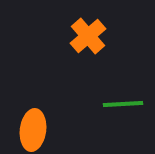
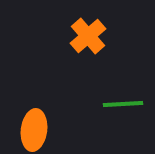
orange ellipse: moved 1 px right
